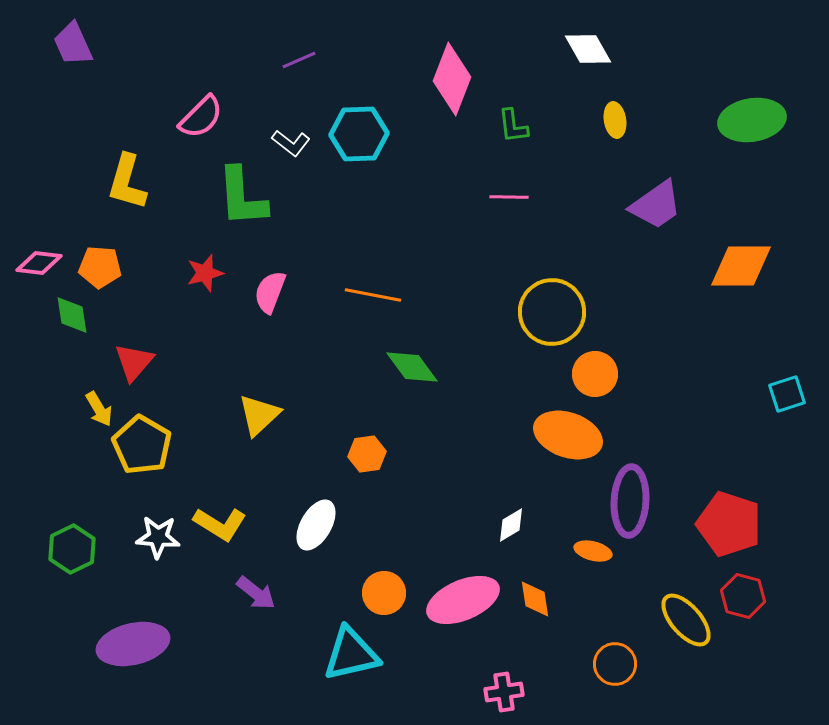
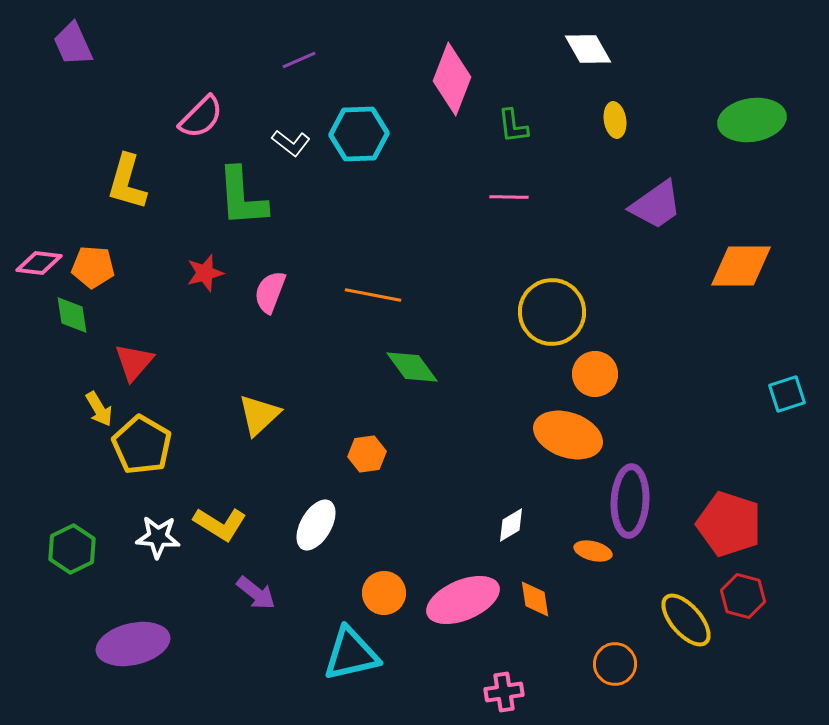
orange pentagon at (100, 267): moved 7 px left
